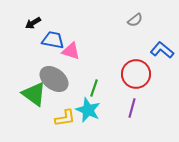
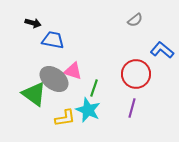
black arrow: rotated 133 degrees counterclockwise
pink triangle: moved 2 px right, 20 px down
